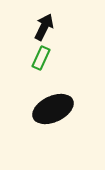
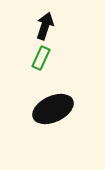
black arrow: moved 1 px right, 1 px up; rotated 8 degrees counterclockwise
